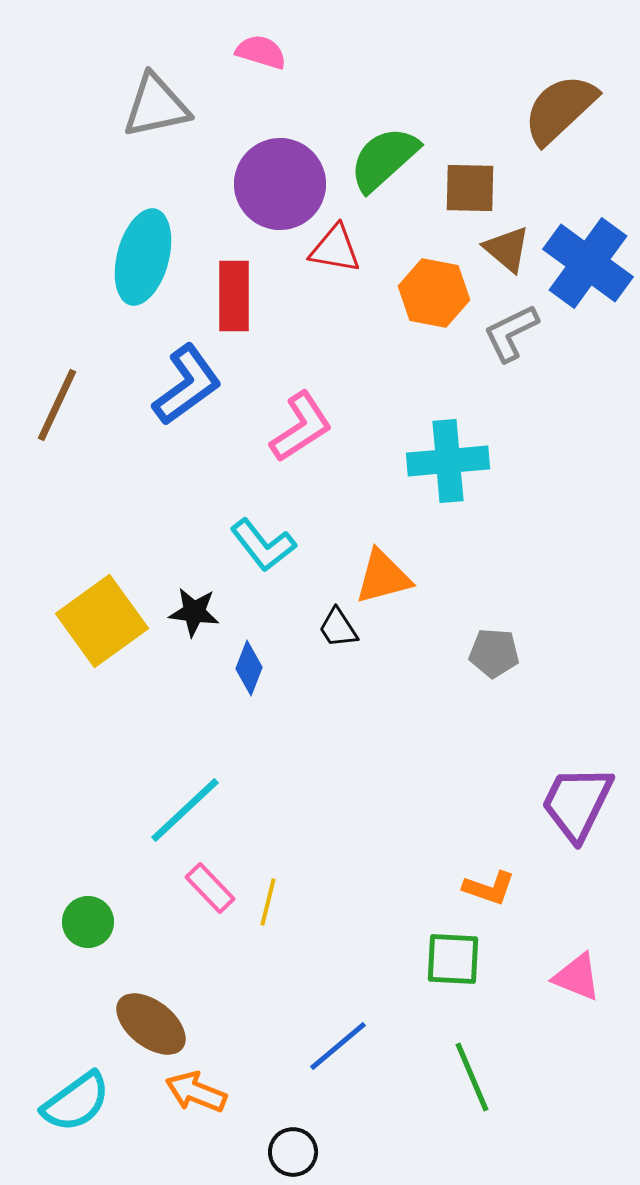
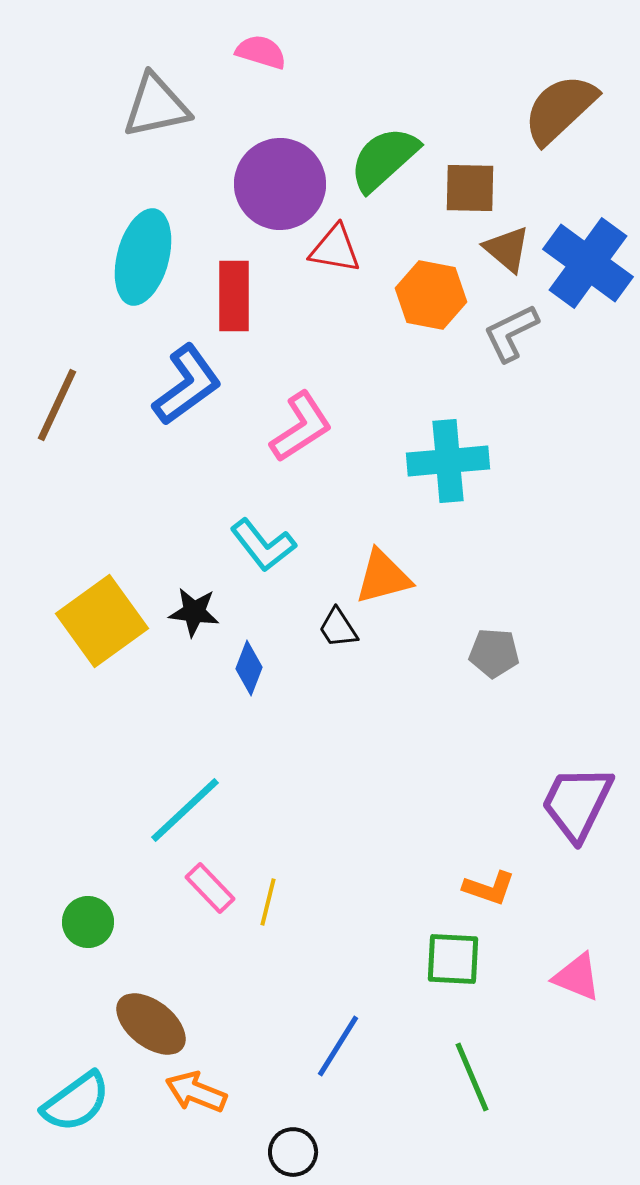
orange hexagon: moved 3 px left, 2 px down
blue line: rotated 18 degrees counterclockwise
